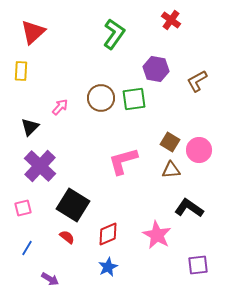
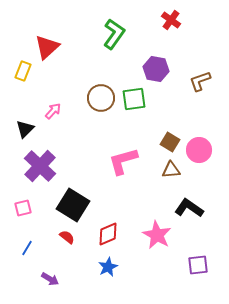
red triangle: moved 14 px right, 15 px down
yellow rectangle: moved 2 px right; rotated 18 degrees clockwise
brown L-shape: moved 3 px right; rotated 10 degrees clockwise
pink arrow: moved 7 px left, 4 px down
black triangle: moved 5 px left, 2 px down
